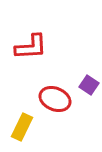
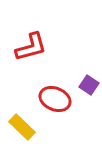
red L-shape: rotated 12 degrees counterclockwise
yellow rectangle: rotated 72 degrees counterclockwise
